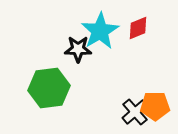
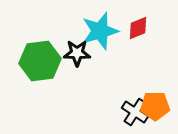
cyan star: rotated 15 degrees clockwise
black star: moved 1 px left, 4 px down
green hexagon: moved 9 px left, 27 px up
black cross: rotated 16 degrees counterclockwise
